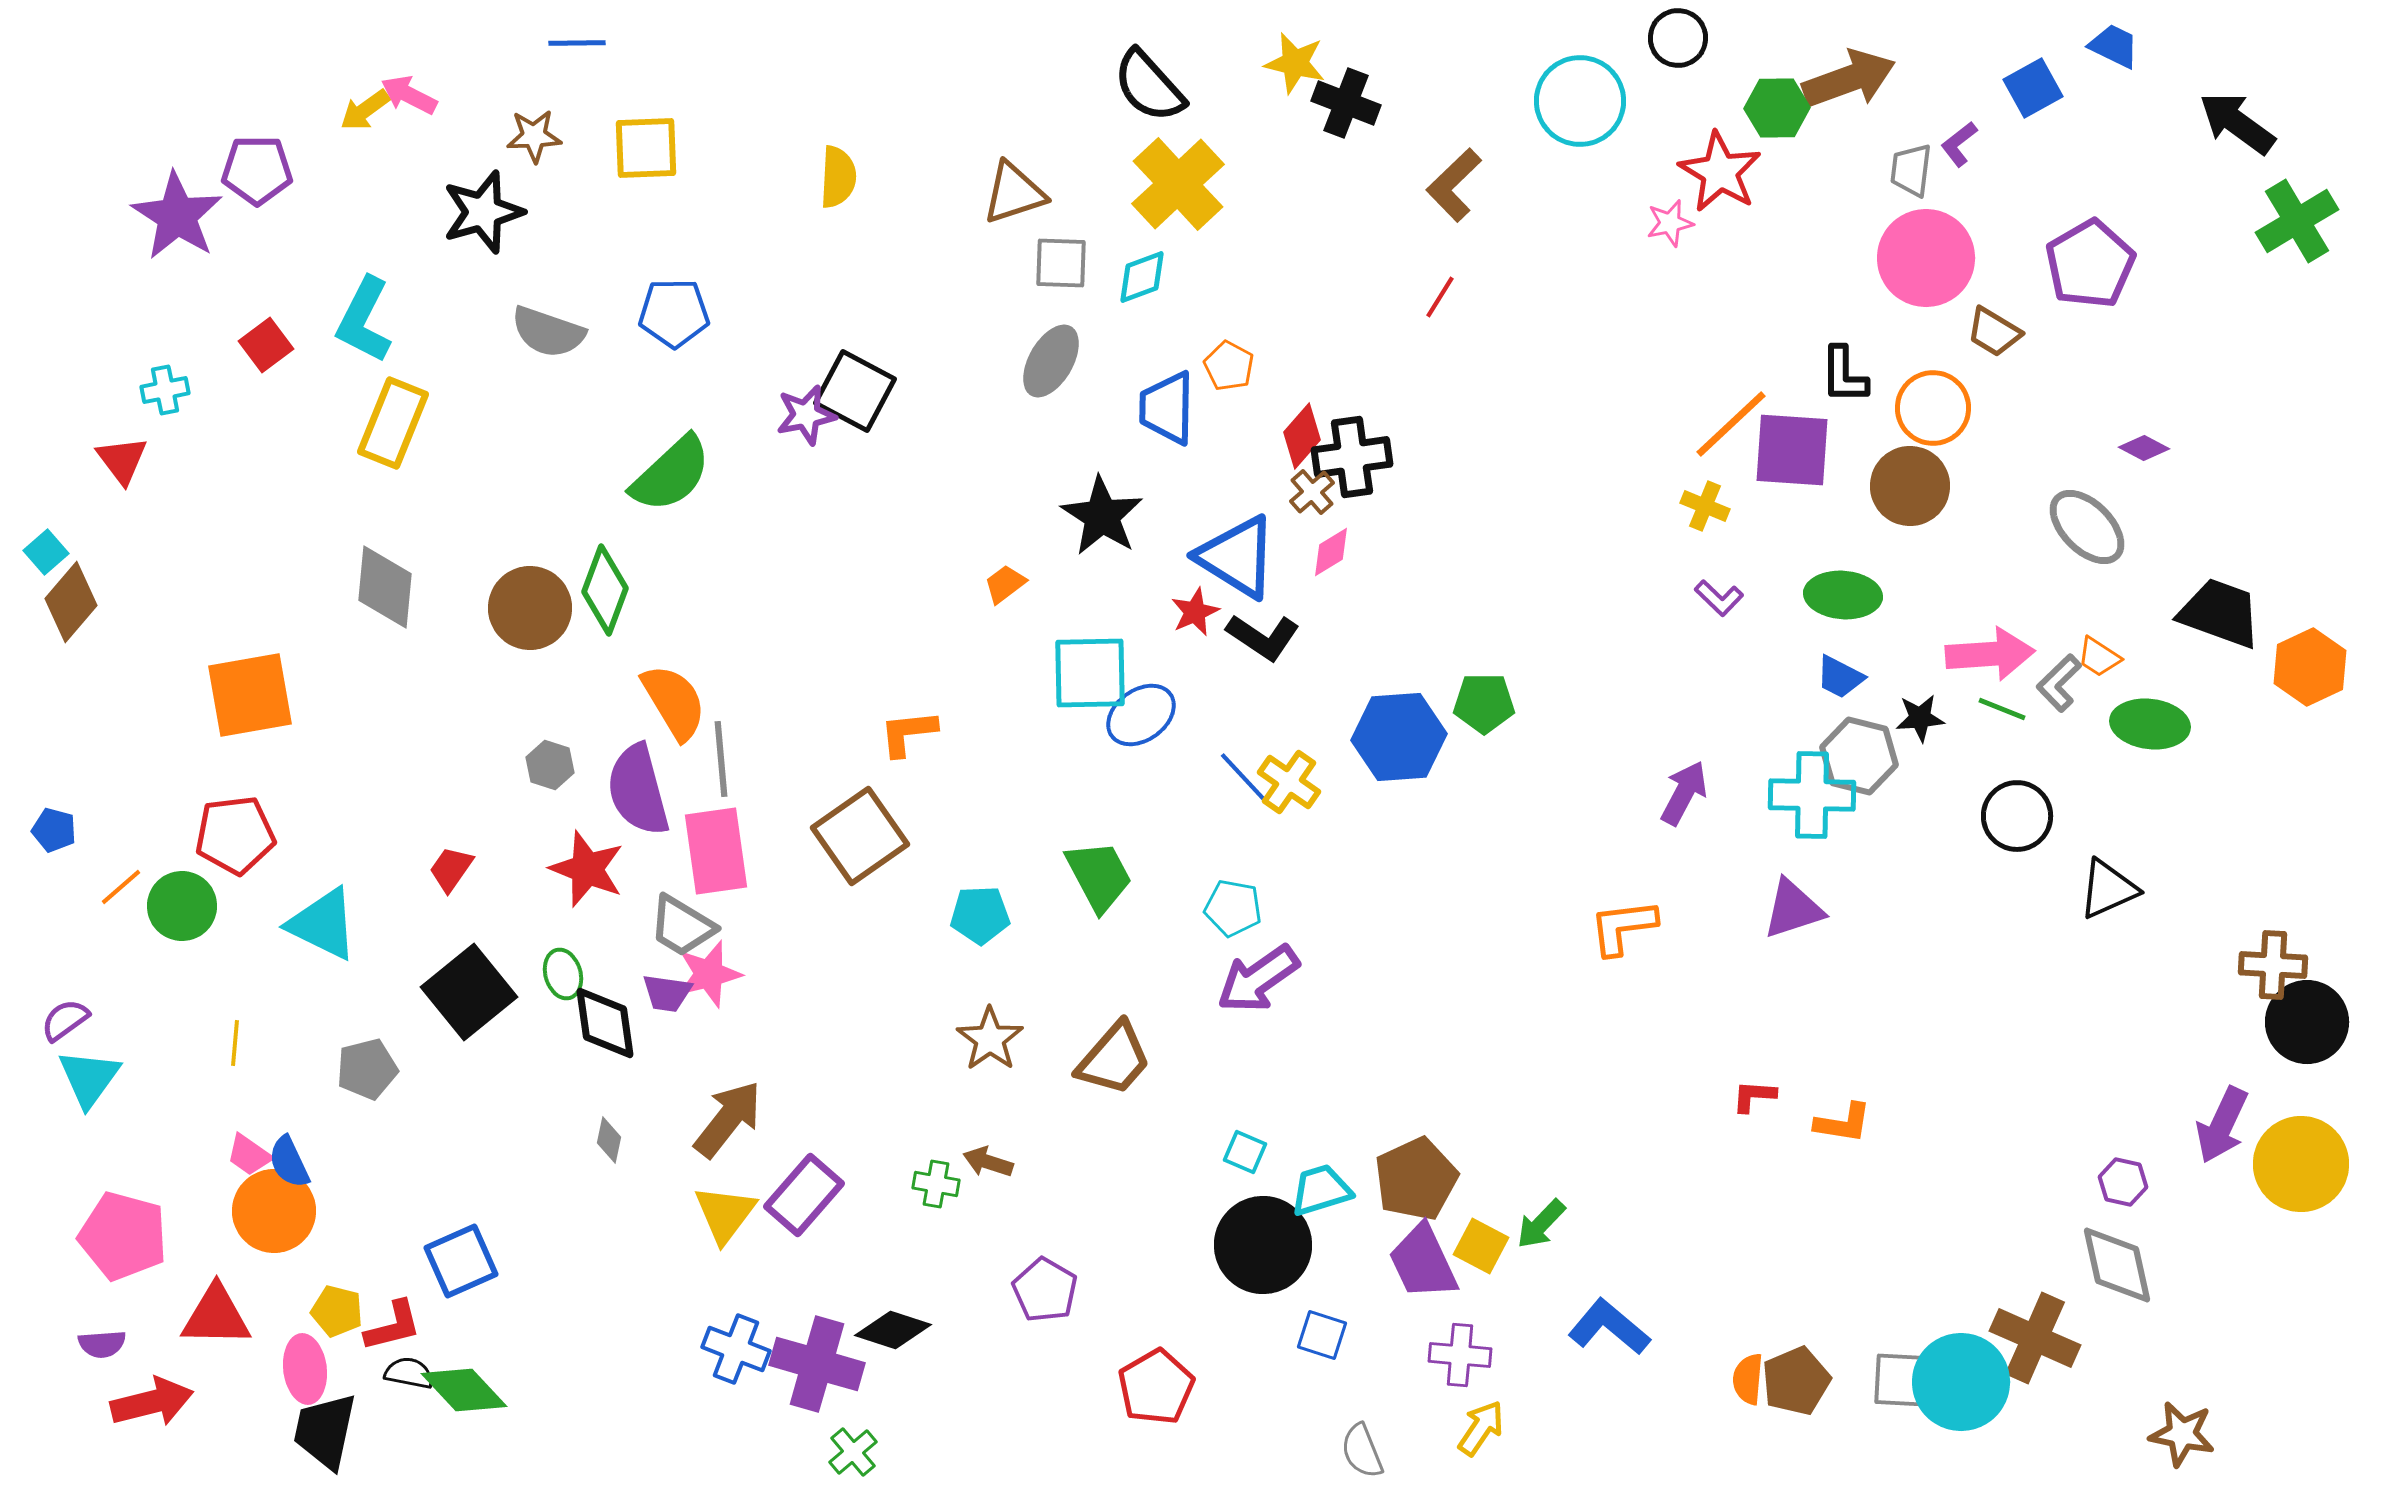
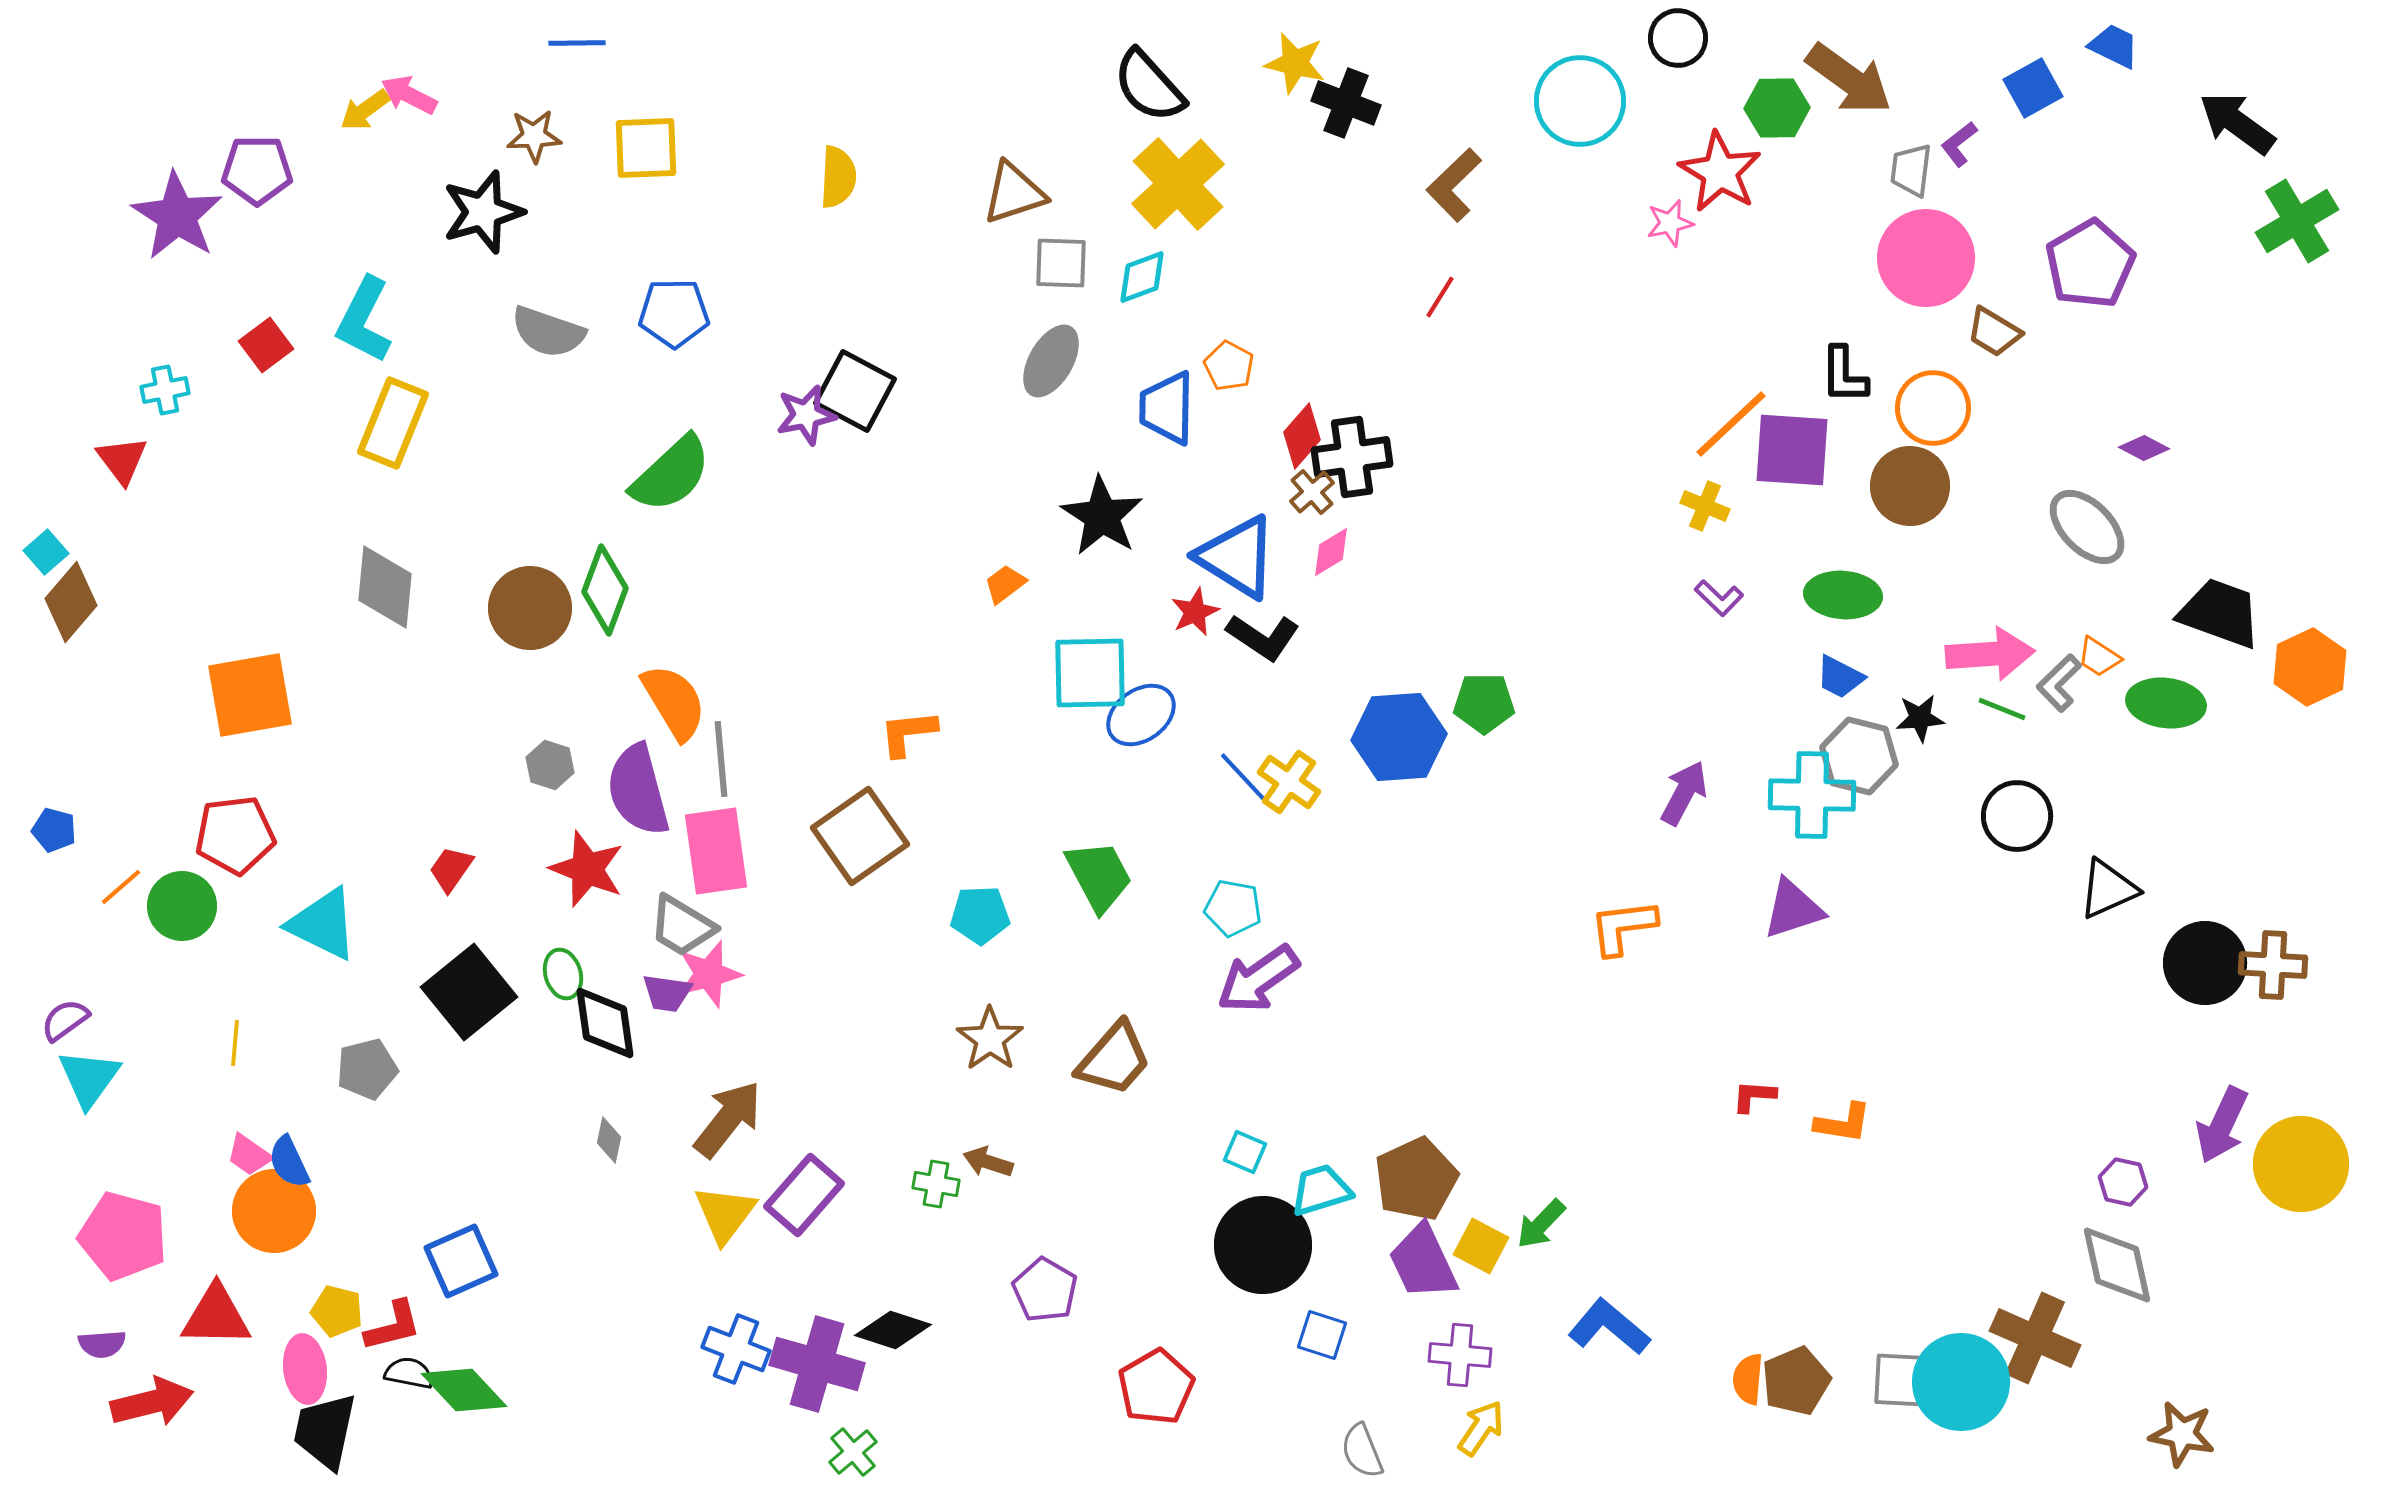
brown arrow at (1849, 79): rotated 56 degrees clockwise
green ellipse at (2150, 724): moved 16 px right, 21 px up
black circle at (2307, 1022): moved 102 px left, 59 px up
